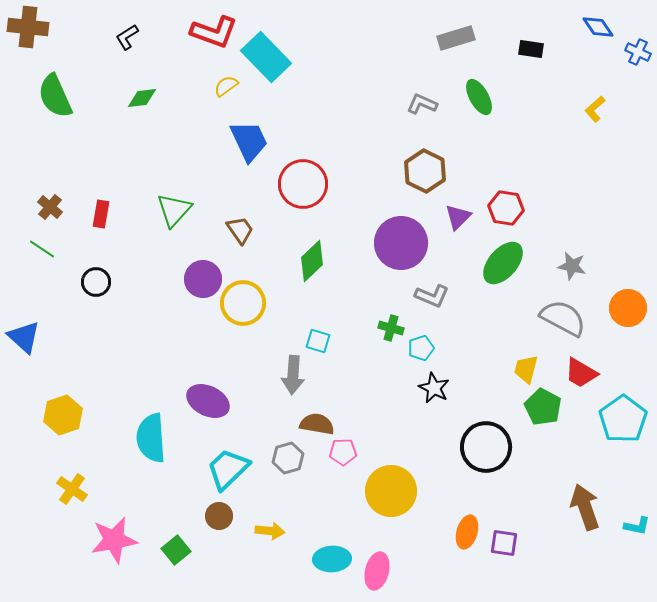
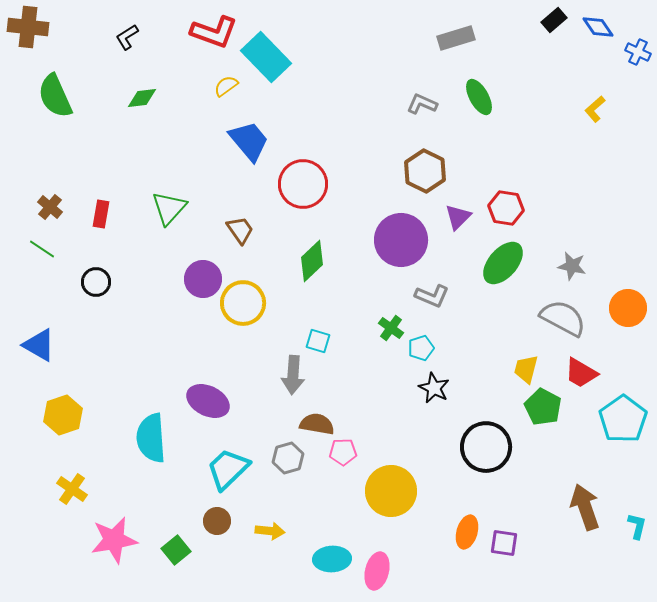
black rectangle at (531, 49): moved 23 px right, 29 px up; rotated 50 degrees counterclockwise
blue trapezoid at (249, 141): rotated 15 degrees counterclockwise
green triangle at (174, 210): moved 5 px left, 2 px up
purple circle at (401, 243): moved 3 px up
green cross at (391, 328): rotated 20 degrees clockwise
blue triangle at (24, 337): moved 15 px right, 8 px down; rotated 12 degrees counterclockwise
brown circle at (219, 516): moved 2 px left, 5 px down
cyan L-shape at (637, 526): rotated 88 degrees counterclockwise
